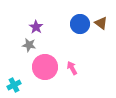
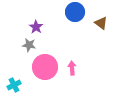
blue circle: moved 5 px left, 12 px up
pink arrow: rotated 24 degrees clockwise
